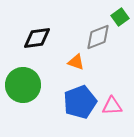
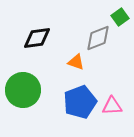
gray diamond: moved 1 px down
green circle: moved 5 px down
